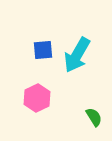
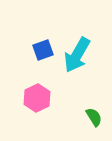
blue square: rotated 15 degrees counterclockwise
